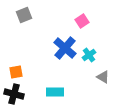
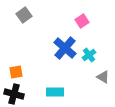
gray square: rotated 14 degrees counterclockwise
